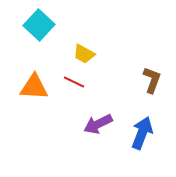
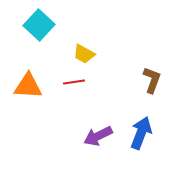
red line: rotated 35 degrees counterclockwise
orange triangle: moved 6 px left, 1 px up
purple arrow: moved 12 px down
blue arrow: moved 1 px left
